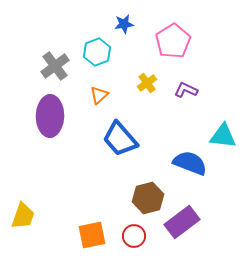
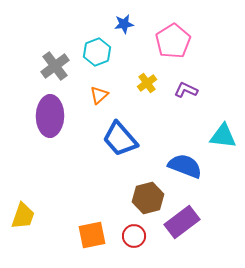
blue semicircle: moved 5 px left, 3 px down
